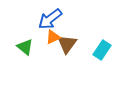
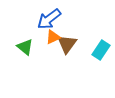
blue arrow: moved 1 px left
cyan rectangle: moved 1 px left
